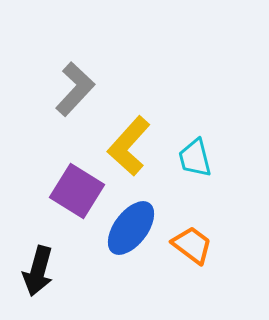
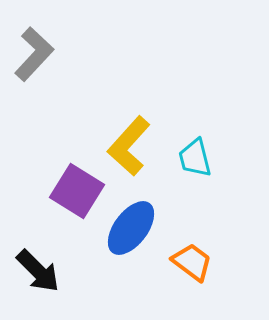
gray L-shape: moved 41 px left, 35 px up
orange trapezoid: moved 17 px down
black arrow: rotated 60 degrees counterclockwise
